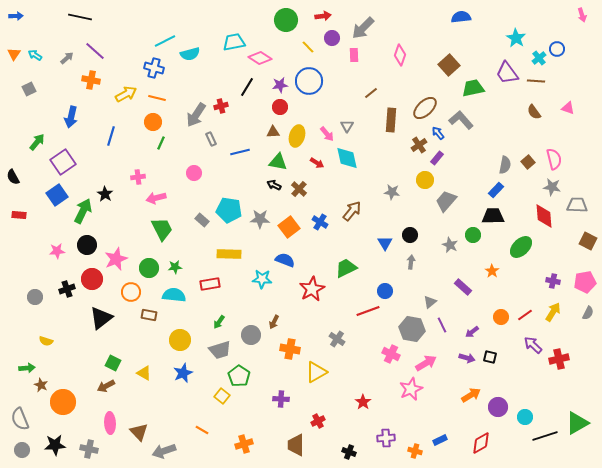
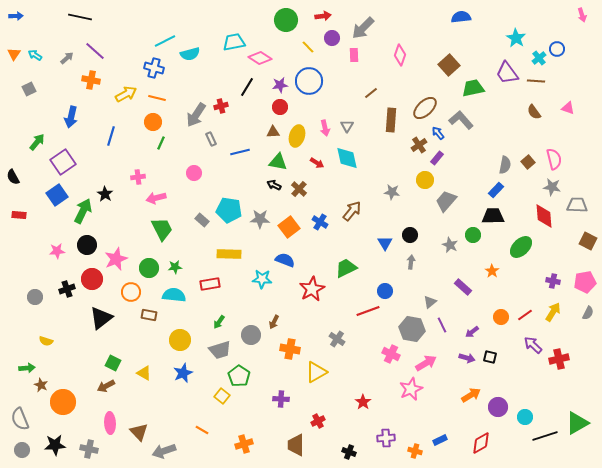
pink arrow at (327, 134): moved 2 px left, 6 px up; rotated 28 degrees clockwise
